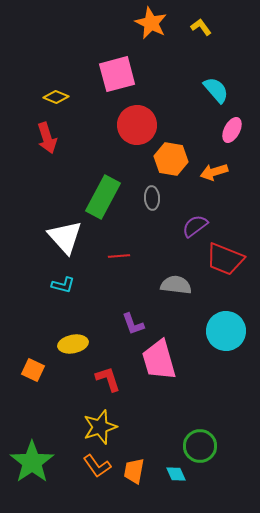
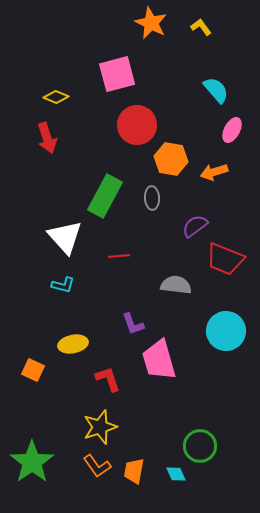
green rectangle: moved 2 px right, 1 px up
